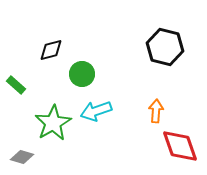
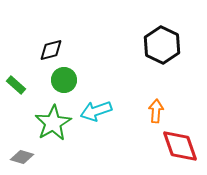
black hexagon: moved 3 px left, 2 px up; rotated 12 degrees clockwise
green circle: moved 18 px left, 6 px down
